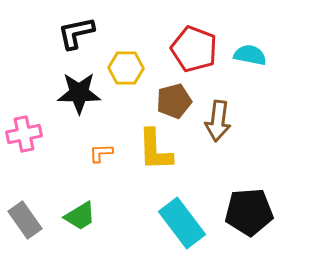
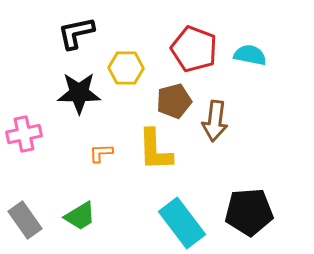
brown arrow: moved 3 px left
